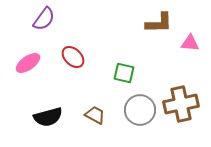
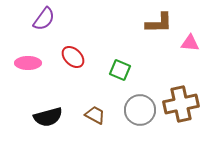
pink ellipse: rotated 35 degrees clockwise
green square: moved 4 px left, 3 px up; rotated 10 degrees clockwise
